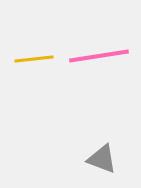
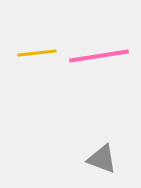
yellow line: moved 3 px right, 6 px up
